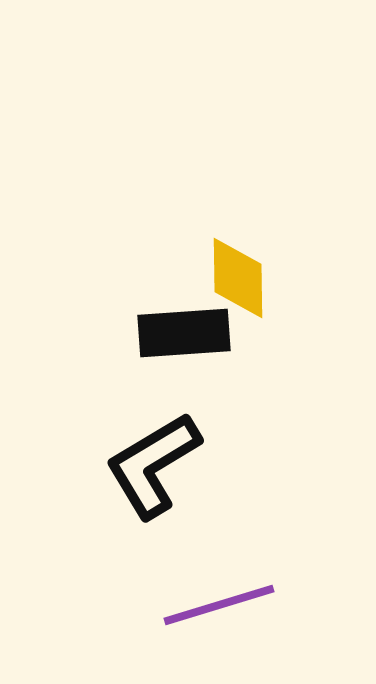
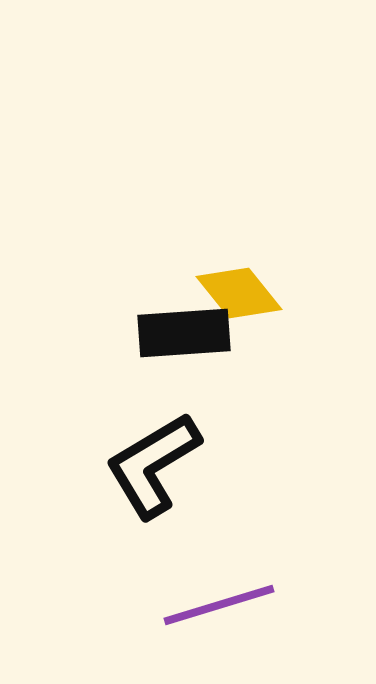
yellow diamond: moved 1 px right, 15 px down; rotated 38 degrees counterclockwise
